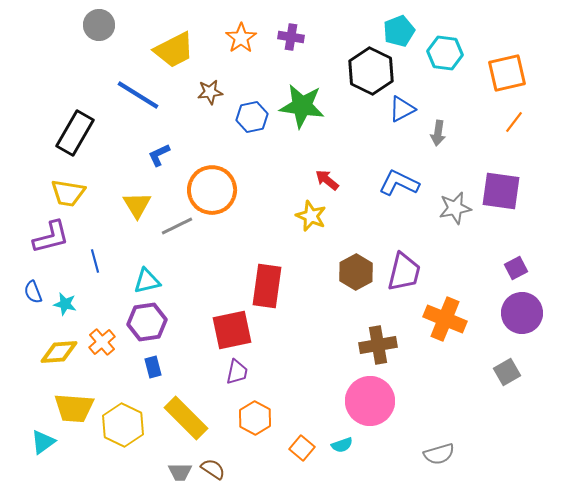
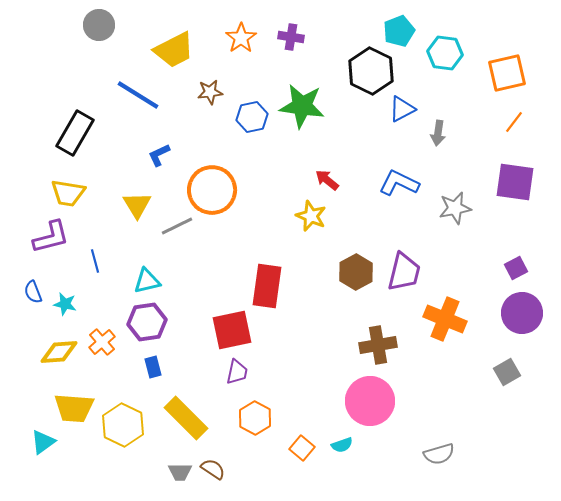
purple square at (501, 191): moved 14 px right, 9 px up
